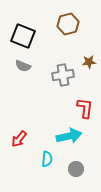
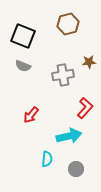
red L-shape: rotated 35 degrees clockwise
red arrow: moved 12 px right, 24 px up
